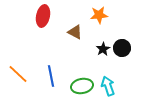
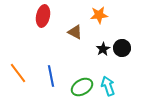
orange line: moved 1 px up; rotated 10 degrees clockwise
green ellipse: moved 1 px down; rotated 20 degrees counterclockwise
